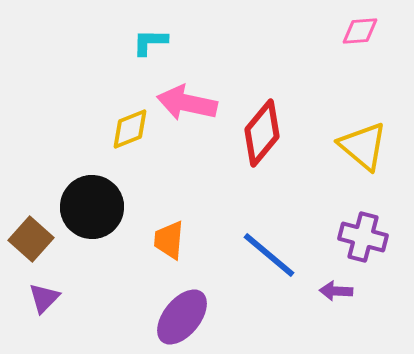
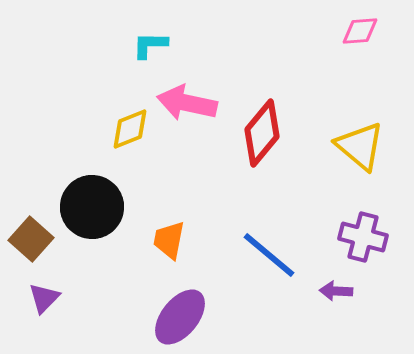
cyan L-shape: moved 3 px down
yellow triangle: moved 3 px left
orange trapezoid: rotated 6 degrees clockwise
purple ellipse: moved 2 px left
